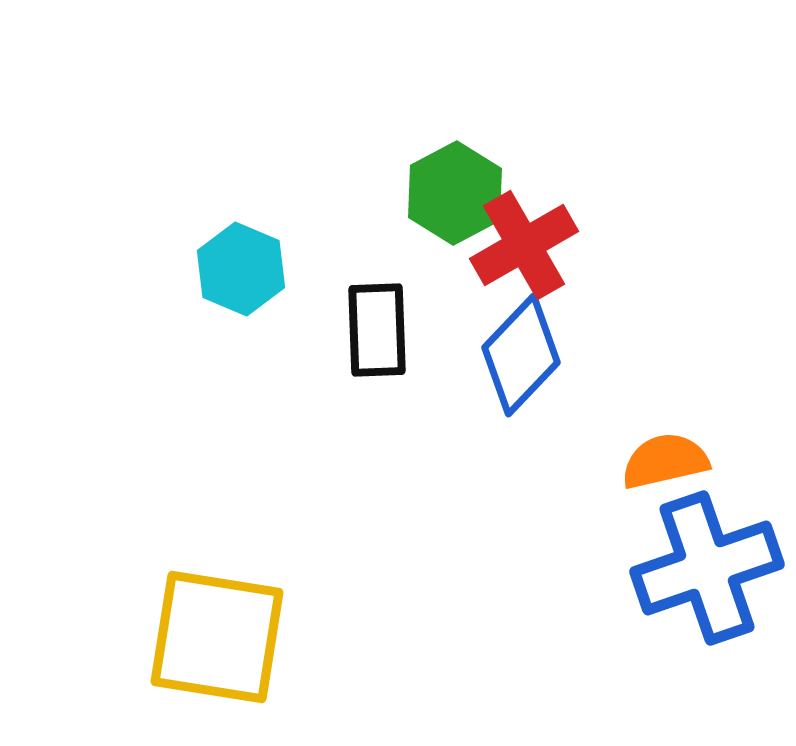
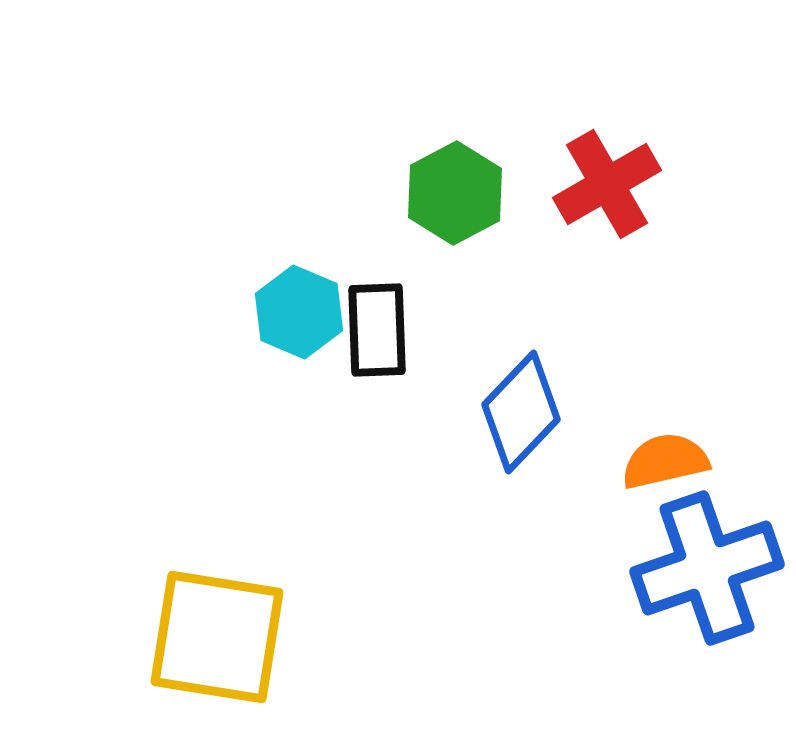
red cross: moved 83 px right, 61 px up
cyan hexagon: moved 58 px right, 43 px down
blue diamond: moved 57 px down
